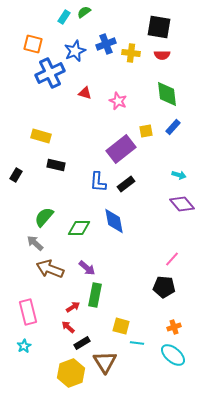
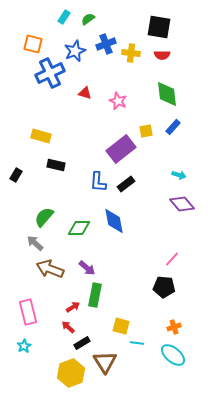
green semicircle at (84, 12): moved 4 px right, 7 px down
